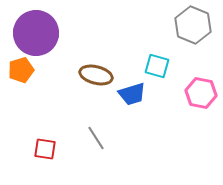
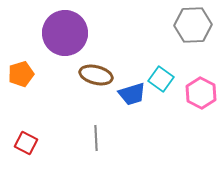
gray hexagon: rotated 24 degrees counterclockwise
purple circle: moved 29 px right
cyan square: moved 4 px right, 13 px down; rotated 20 degrees clockwise
orange pentagon: moved 4 px down
pink hexagon: rotated 16 degrees clockwise
gray line: rotated 30 degrees clockwise
red square: moved 19 px left, 6 px up; rotated 20 degrees clockwise
